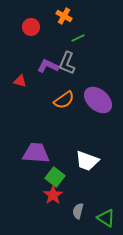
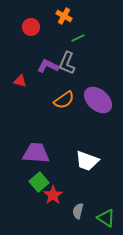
green square: moved 16 px left, 5 px down; rotated 12 degrees clockwise
